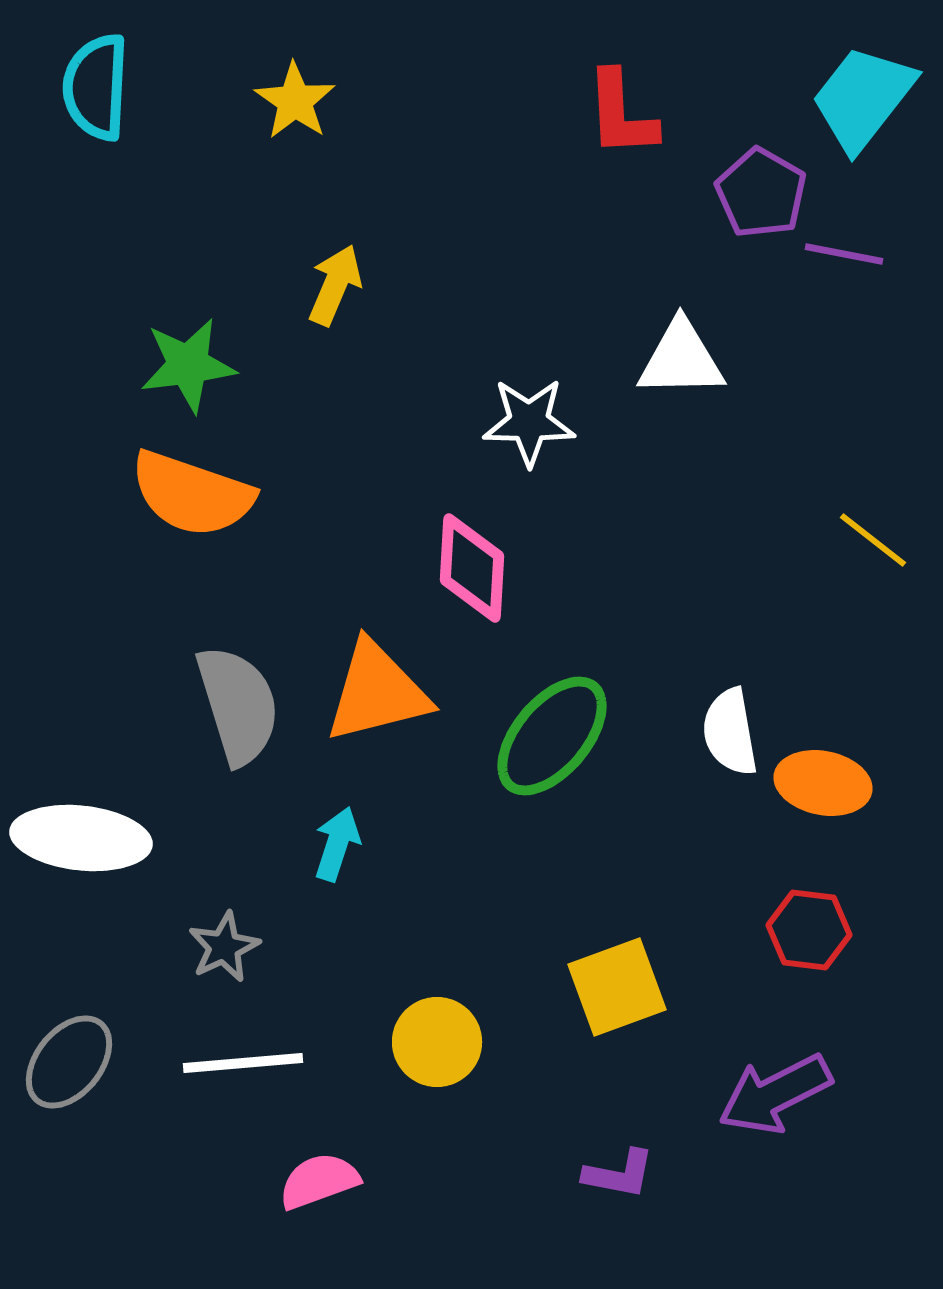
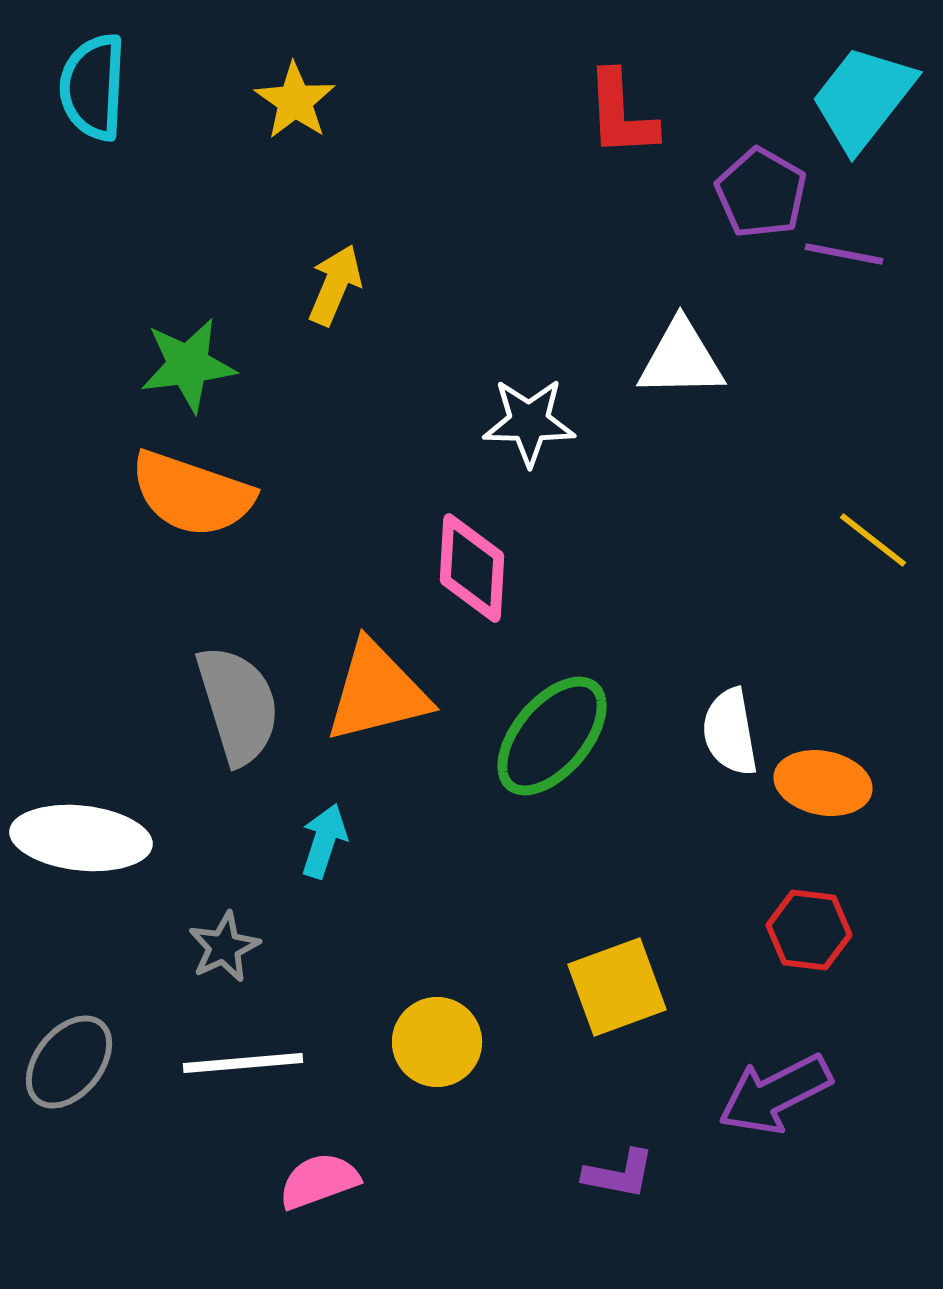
cyan semicircle: moved 3 px left
cyan arrow: moved 13 px left, 3 px up
